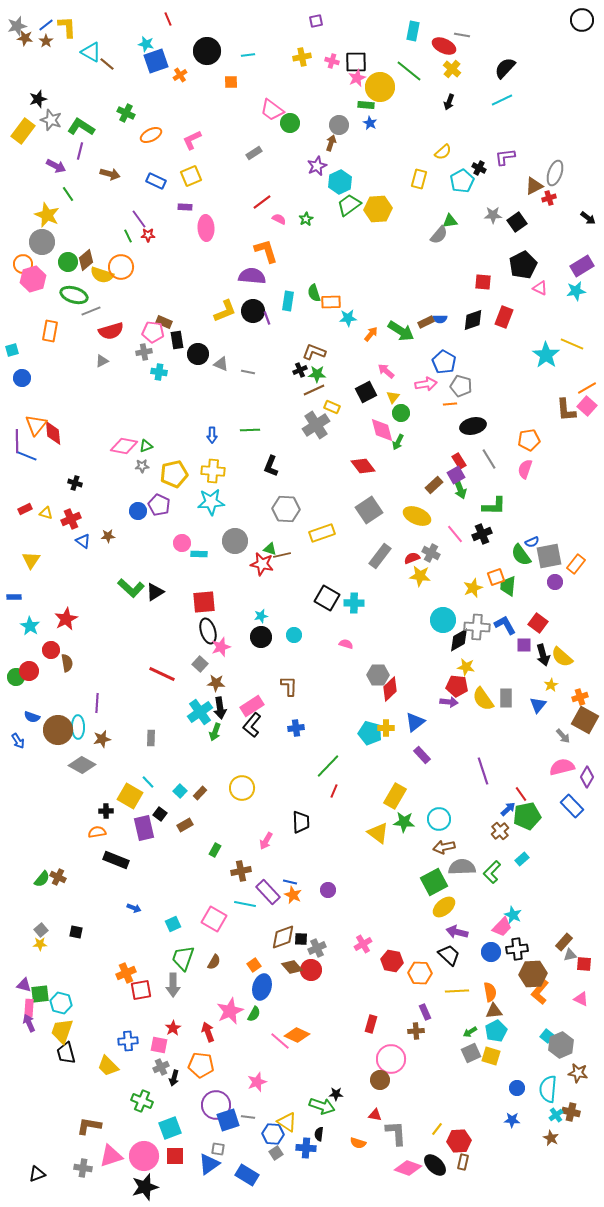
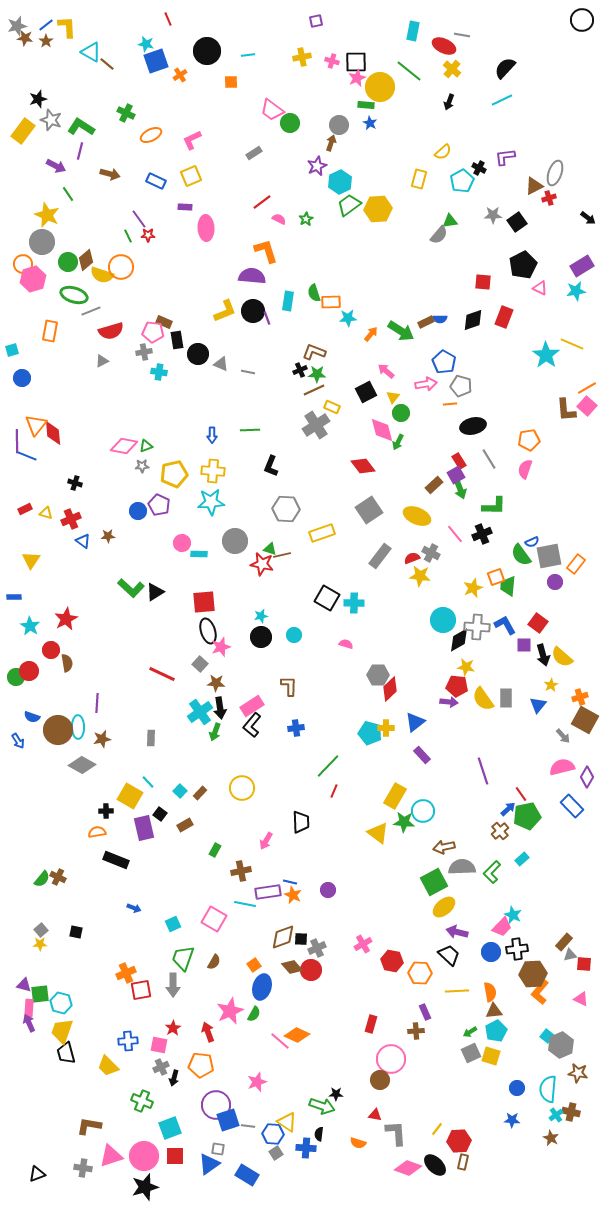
cyan circle at (439, 819): moved 16 px left, 8 px up
purple rectangle at (268, 892): rotated 55 degrees counterclockwise
gray line at (248, 1117): moved 9 px down
